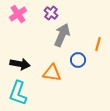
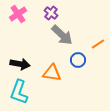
gray arrow: rotated 110 degrees clockwise
orange line: rotated 40 degrees clockwise
cyan L-shape: moved 1 px right, 1 px up
